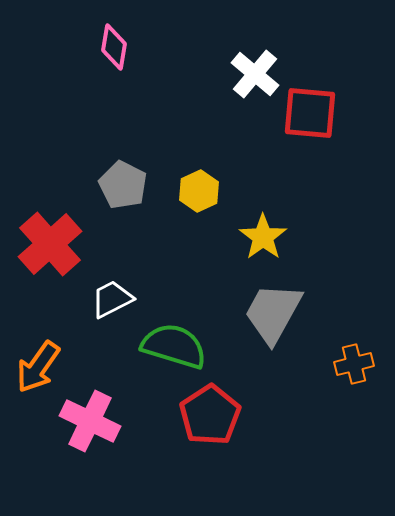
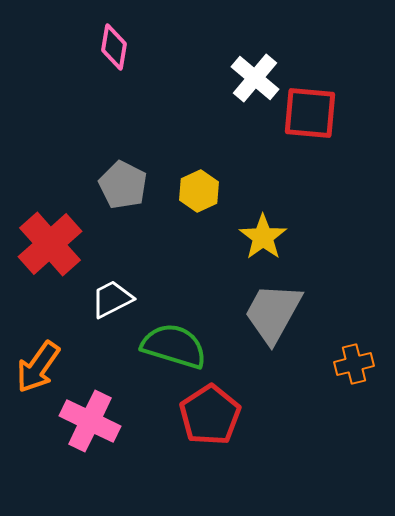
white cross: moved 4 px down
